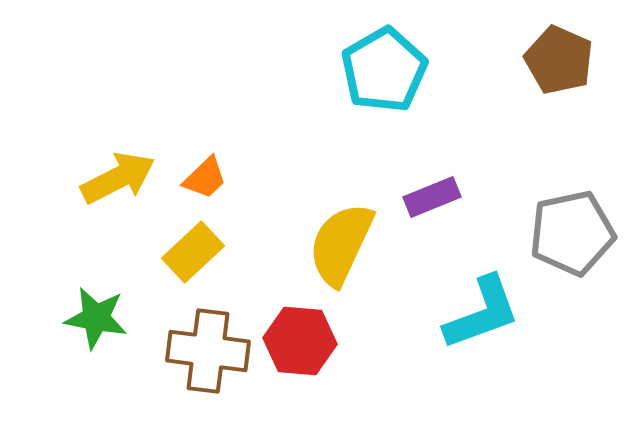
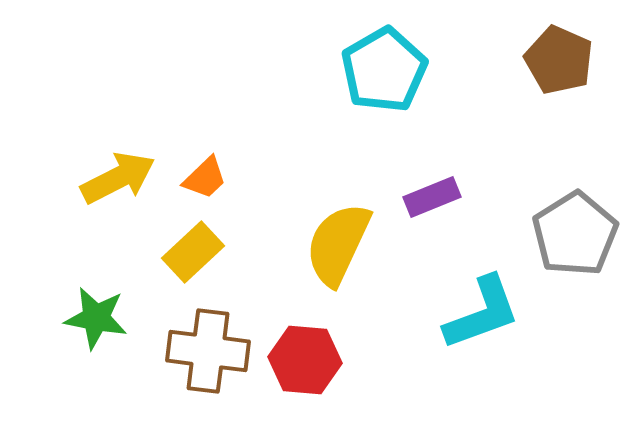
gray pentagon: moved 3 px right, 1 px down; rotated 20 degrees counterclockwise
yellow semicircle: moved 3 px left
red hexagon: moved 5 px right, 19 px down
